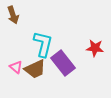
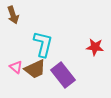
red star: moved 1 px up
purple rectangle: moved 12 px down
